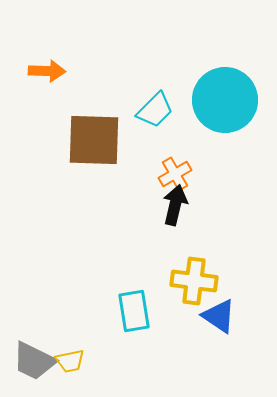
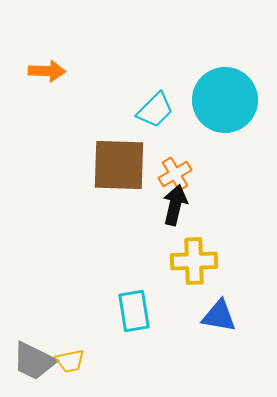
brown square: moved 25 px right, 25 px down
yellow cross: moved 20 px up; rotated 9 degrees counterclockwise
blue triangle: rotated 24 degrees counterclockwise
